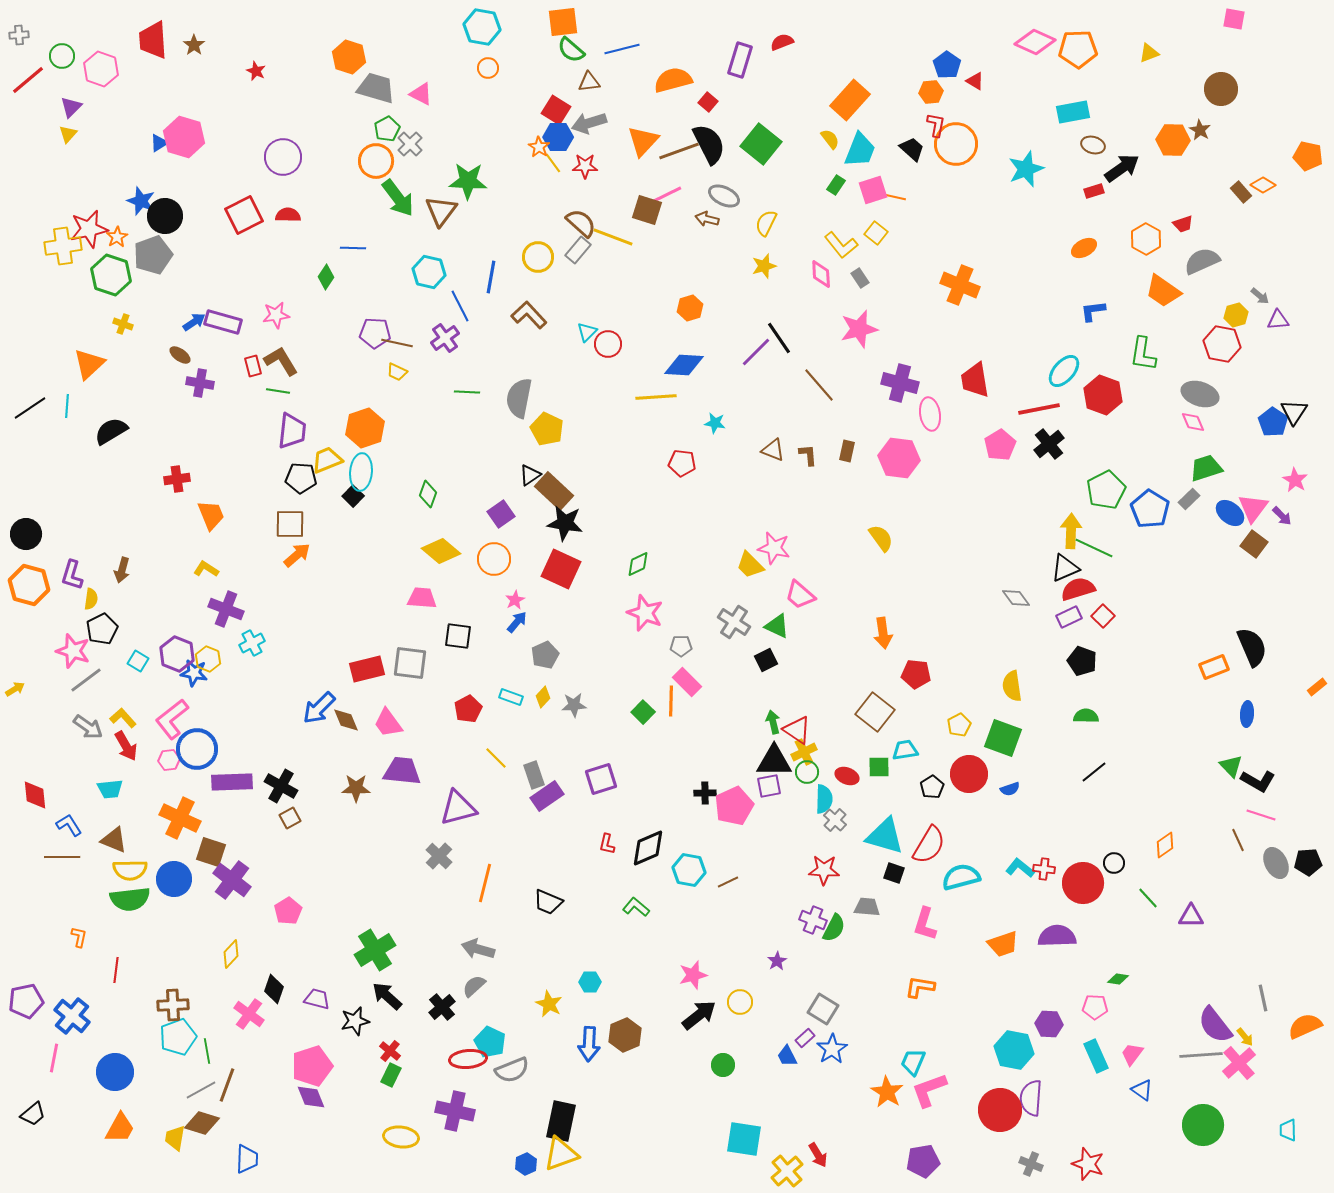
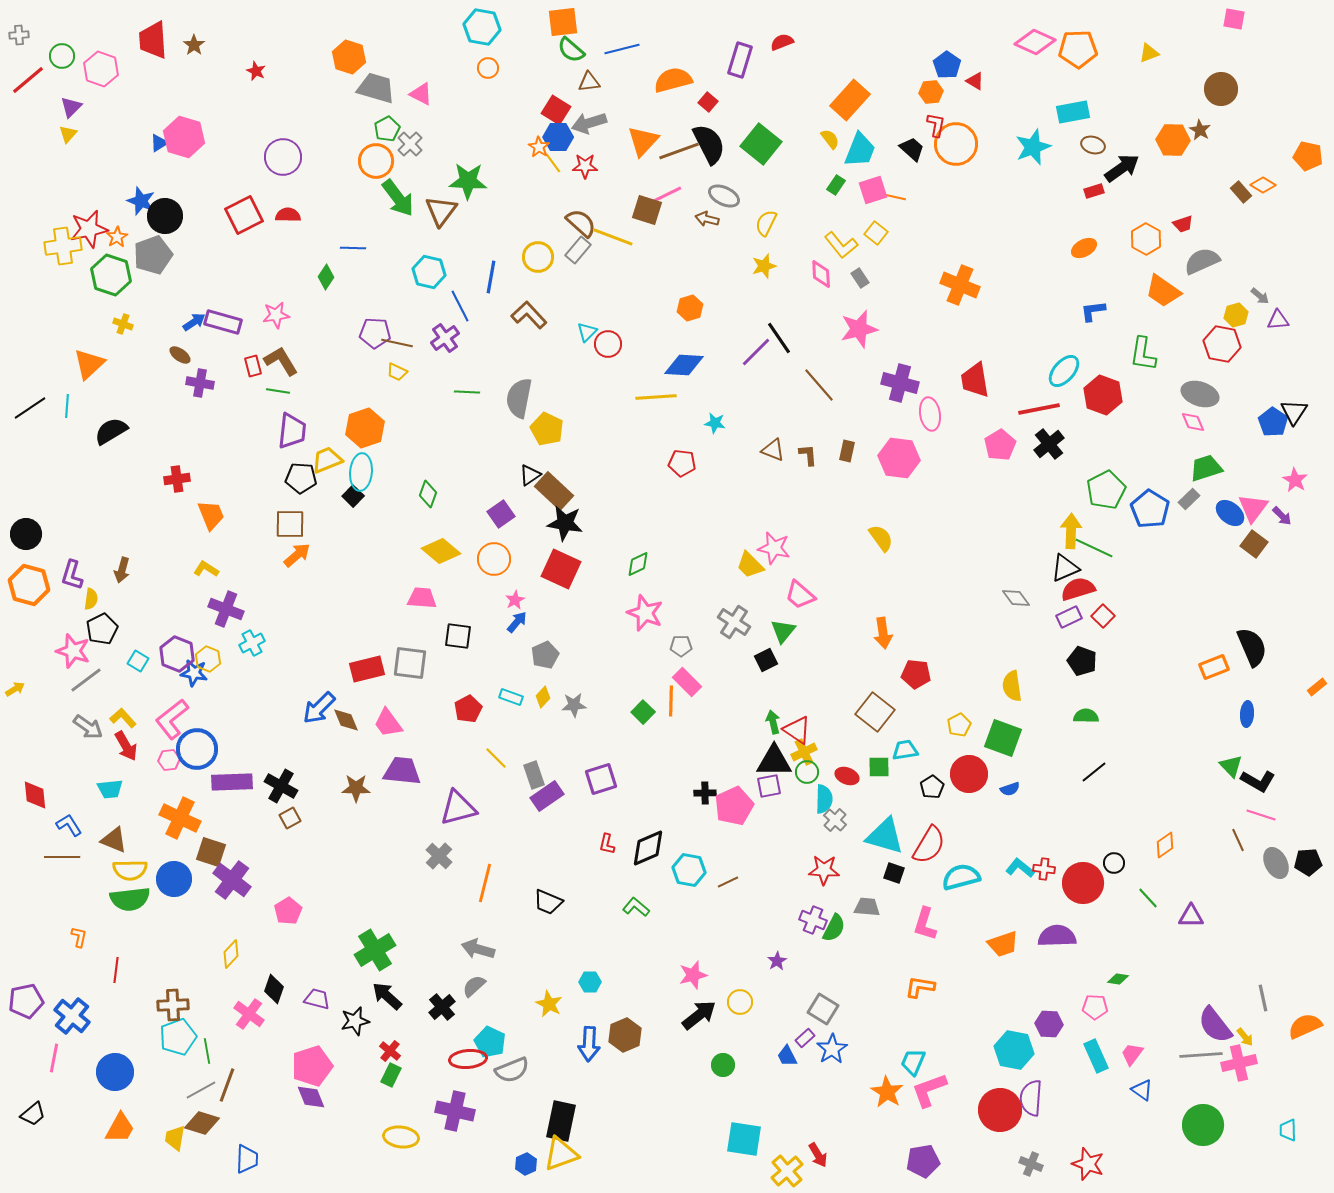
cyan star at (1026, 169): moved 7 px right, 22 px up
green triangle at (777, 626): moved 6 px right, 5 px down; rotated 44 degrees clockwise
pink cross at (1239, 1063): rotated 28 degrees clockwise
